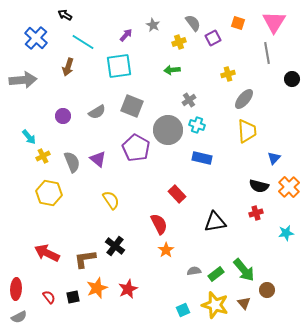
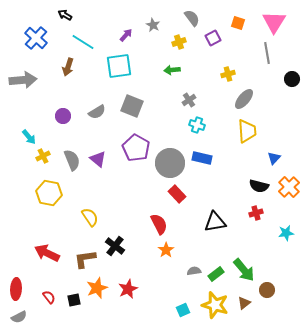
gray semicircle at (193, 23): moved 1 px left, 5 px up
gray circle at (168, 130): moved 2 px right, 33 px down
gray semicircle at (72, 162): moved 2 px up
yellow semicircle at (111, 200): moved 21 px left, 17 px down
black square at (73, 297): moved 1 px right, 3 px down
brown triangle at (244, 303): rotated 32 degrees clockwise
